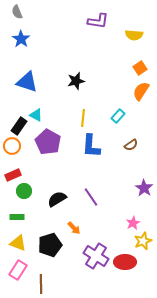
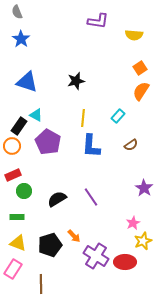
orange arrow: moved 8 px down
pink rectangle: moved 5 px left, 1 px up
